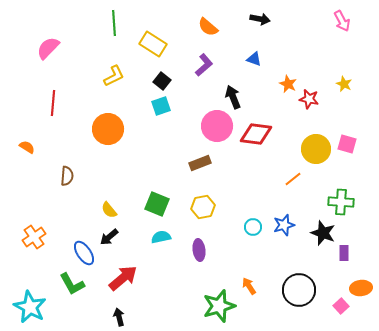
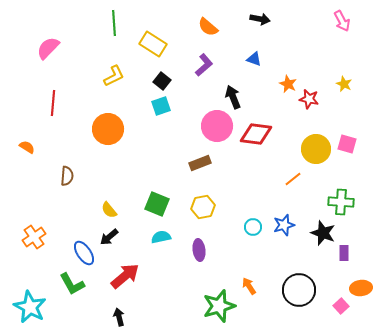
red arrow at (123, 278): moved 2 px right, 2 px up
